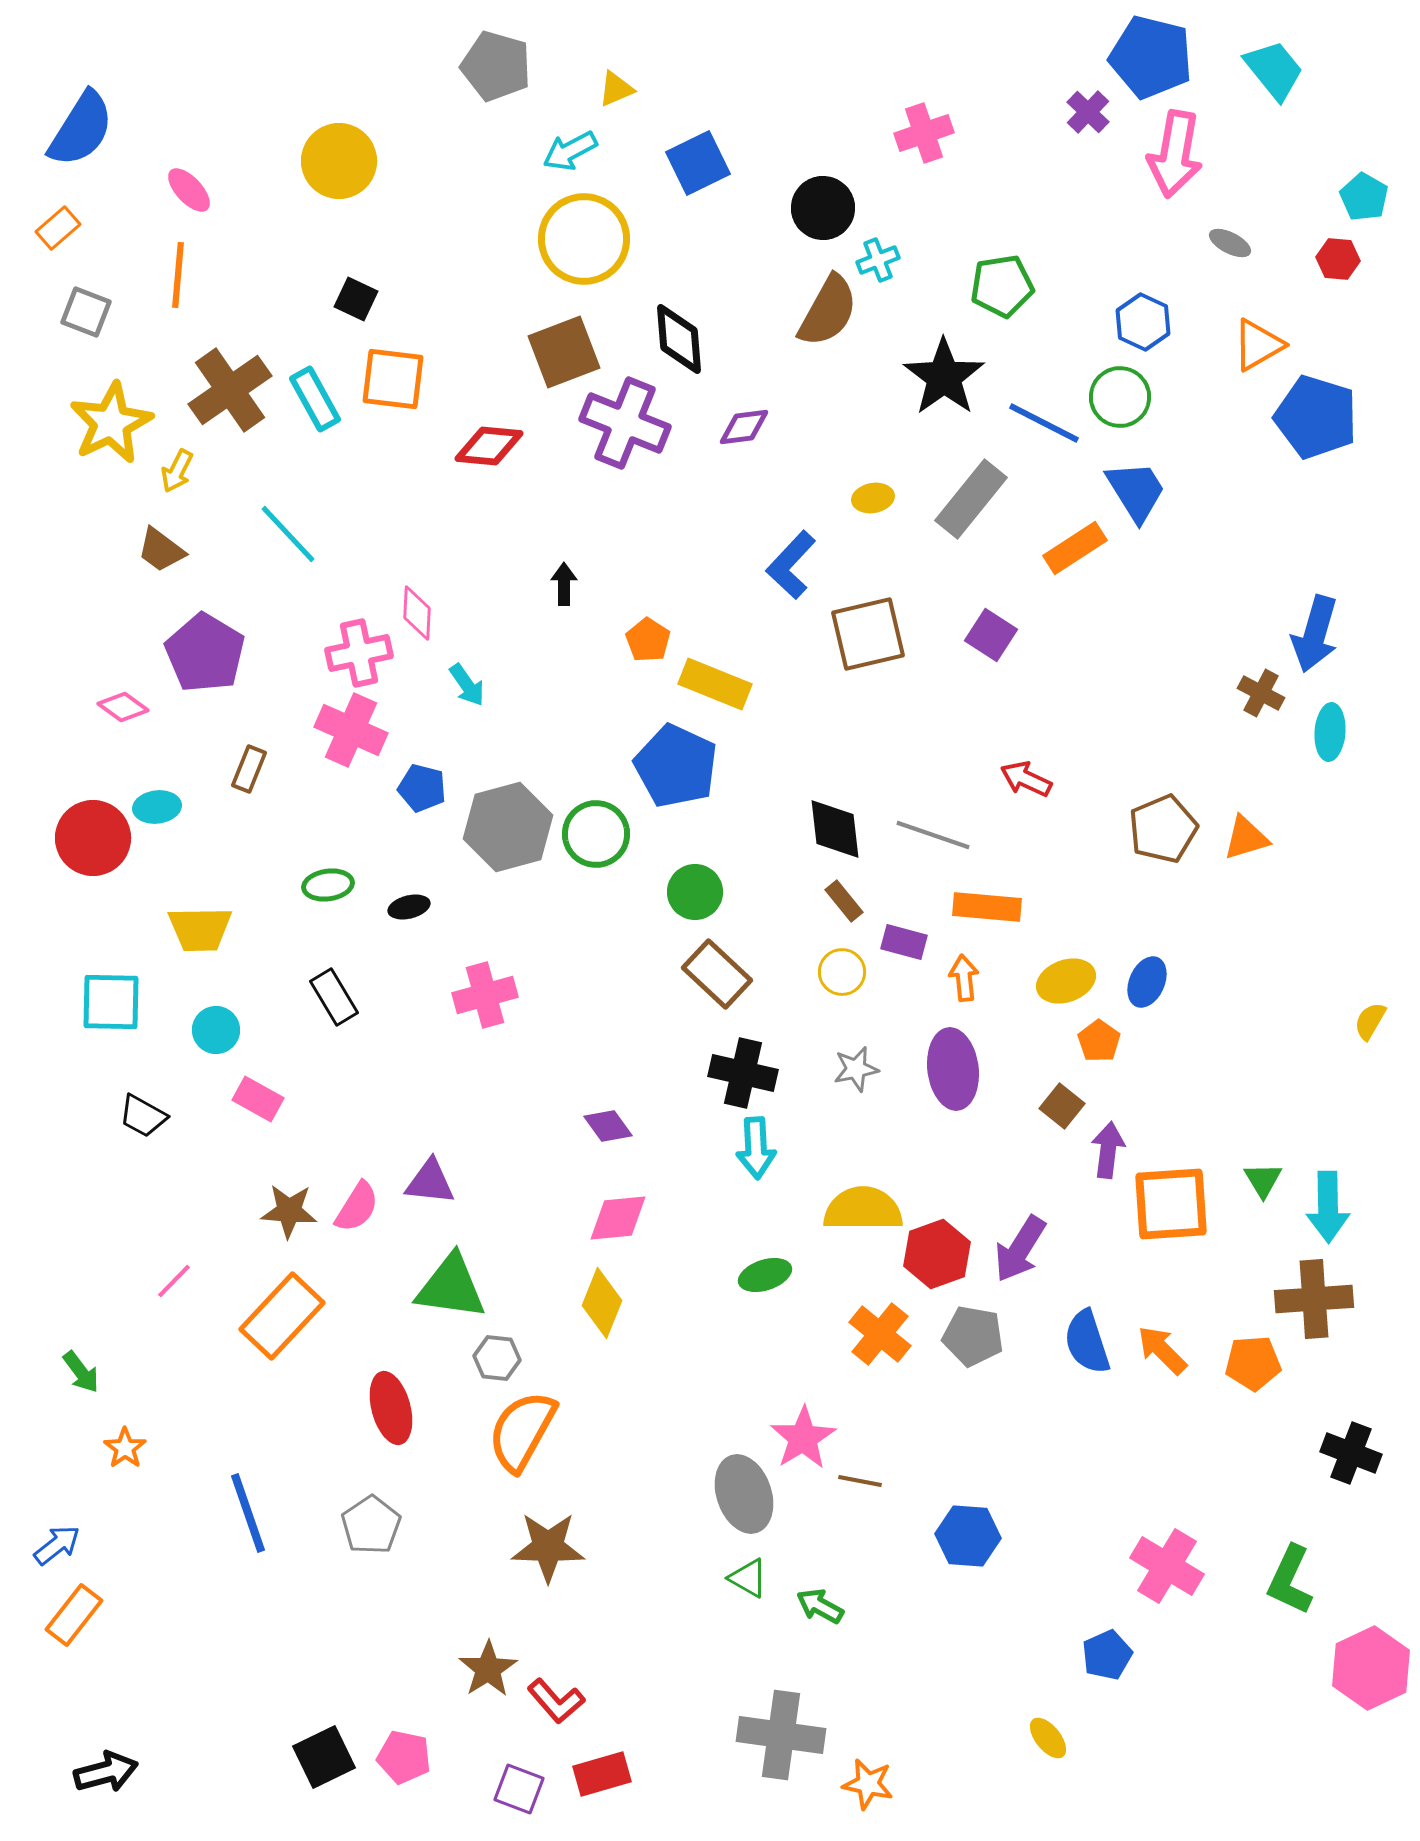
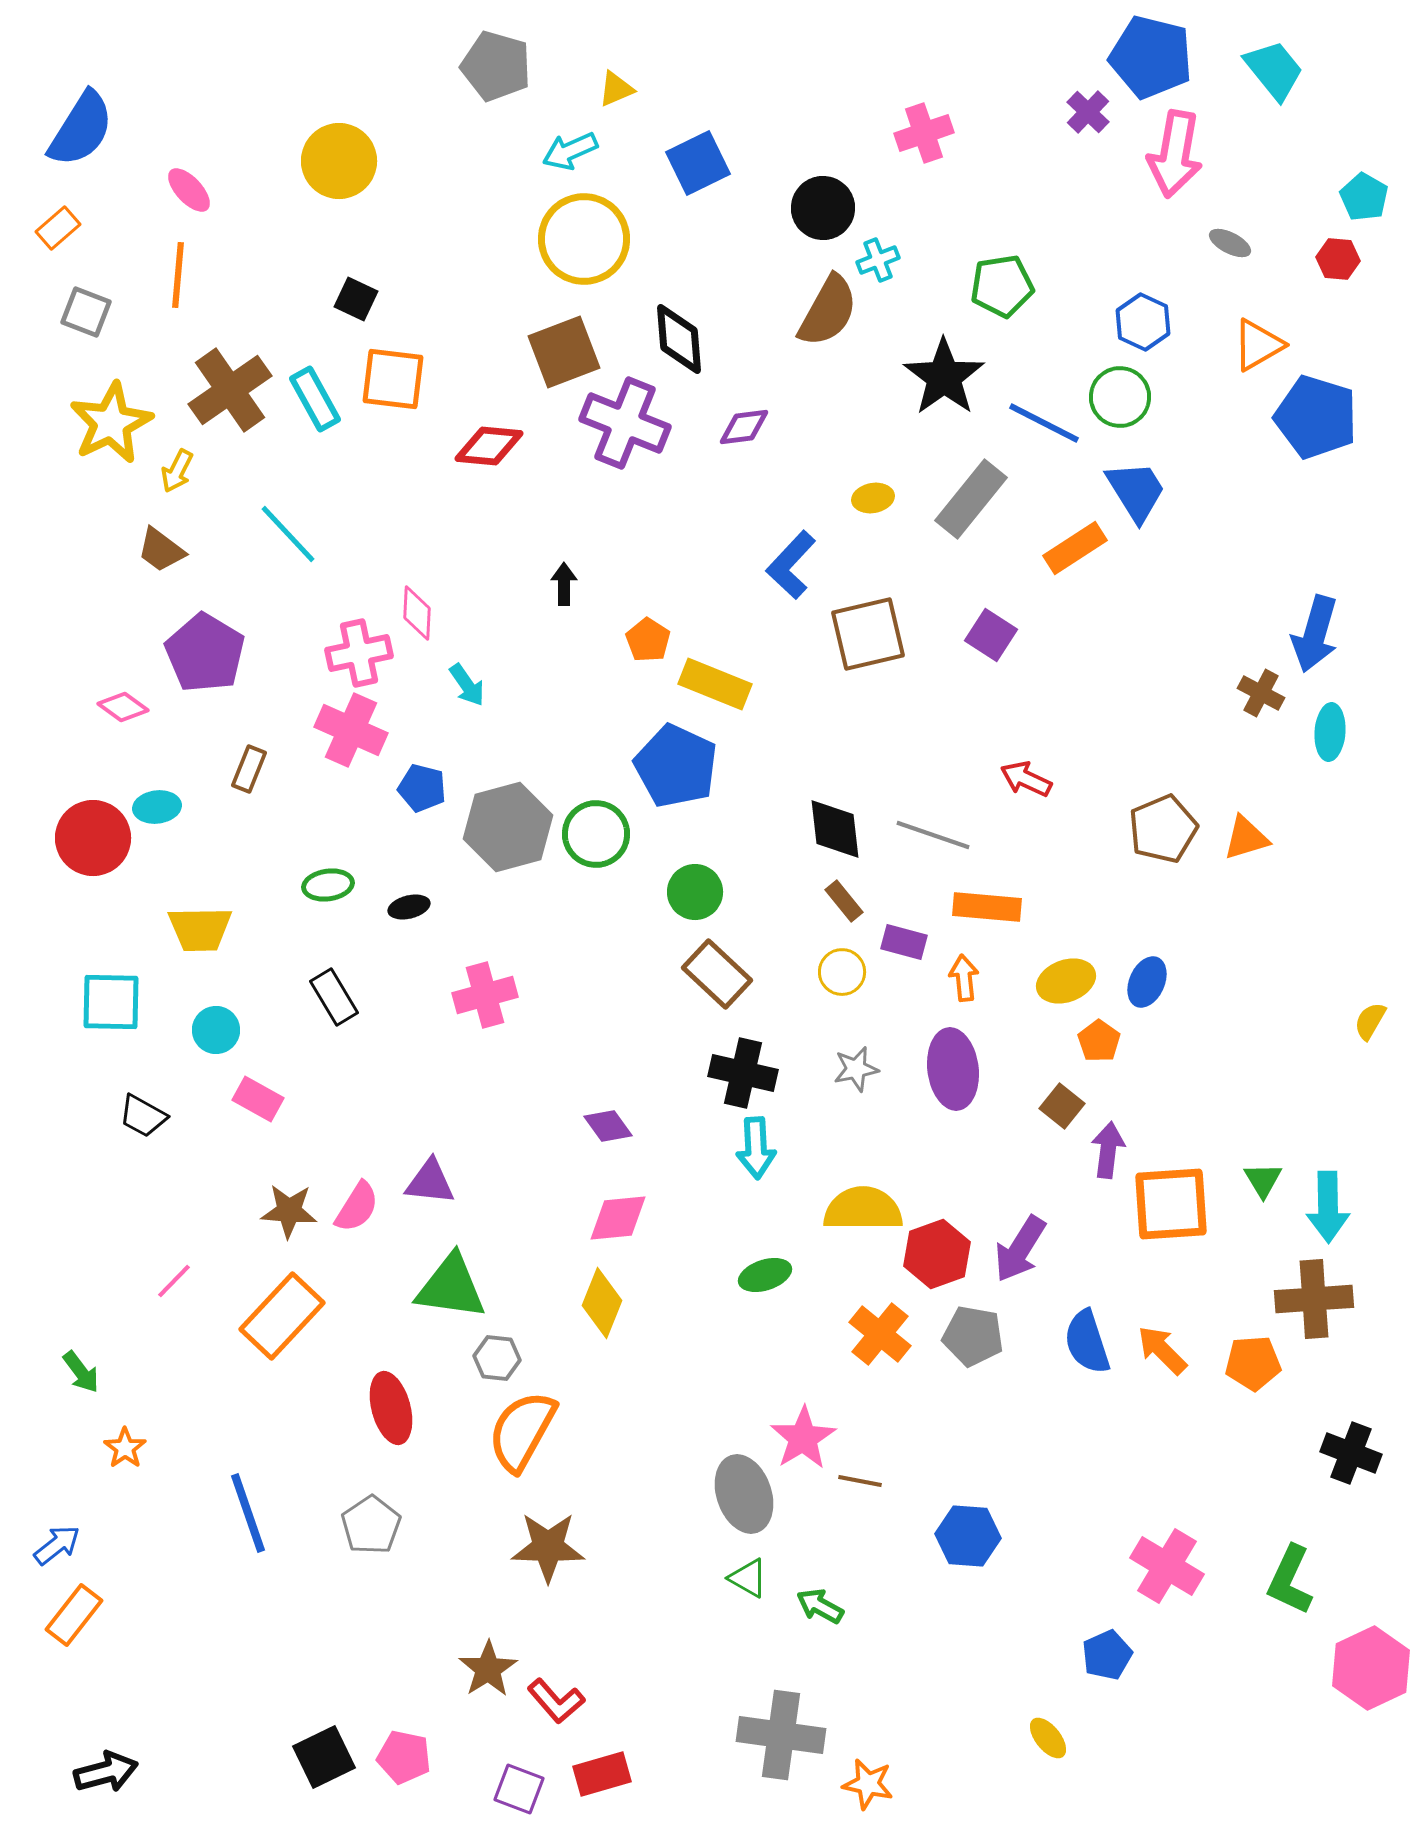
cyan arrow at (570, 151): rotated 4 degrees clockwise
